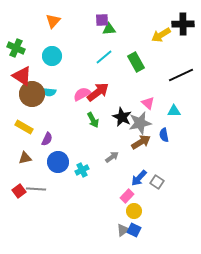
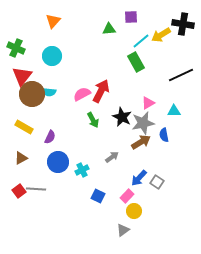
purple square: moved 29 px right, 3 px up
black cross: rotated 10 degrees clockwise
cyan line: moved 37 px right, 16 px up
red triangle: rotated 35 degrees clockwise
red arrow: moved 3 px right, 1 px up; rotated 25 degrees counterclockwise
pink triangle: rotated 48 degrees clockwise
gray star: moved 3 px right
purple semicircle: moved 3 px right, 2 px up
brown triangle: moved 4 px left; rotated 16 degrees counterclockwise
blue square: moved 36 px left, 34 px up
